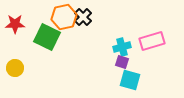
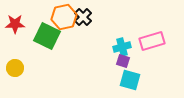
green square: moved 1 px up
purple square: moved 1 px right, 1 px up
